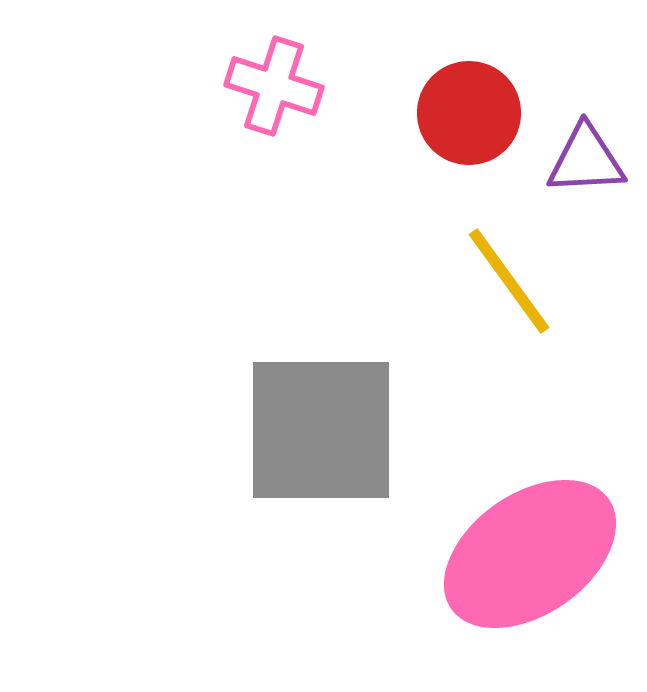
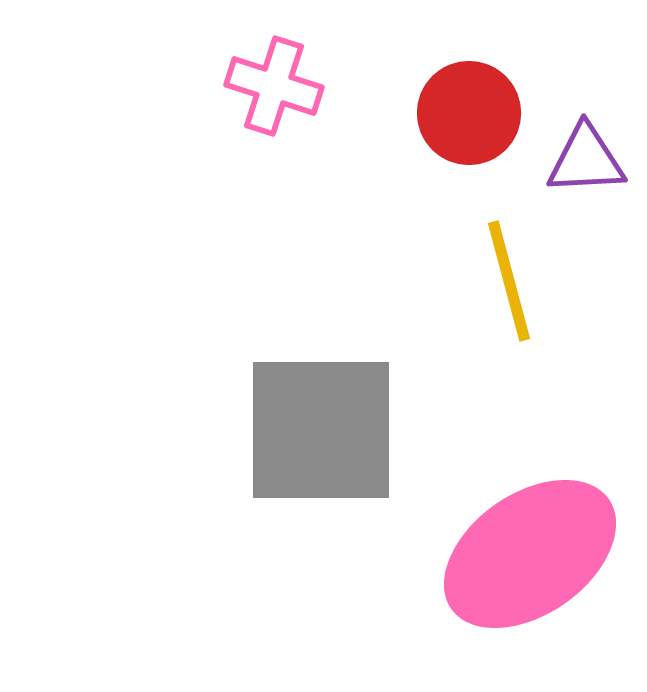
yellow line: rotated 21 degrees clockwise
